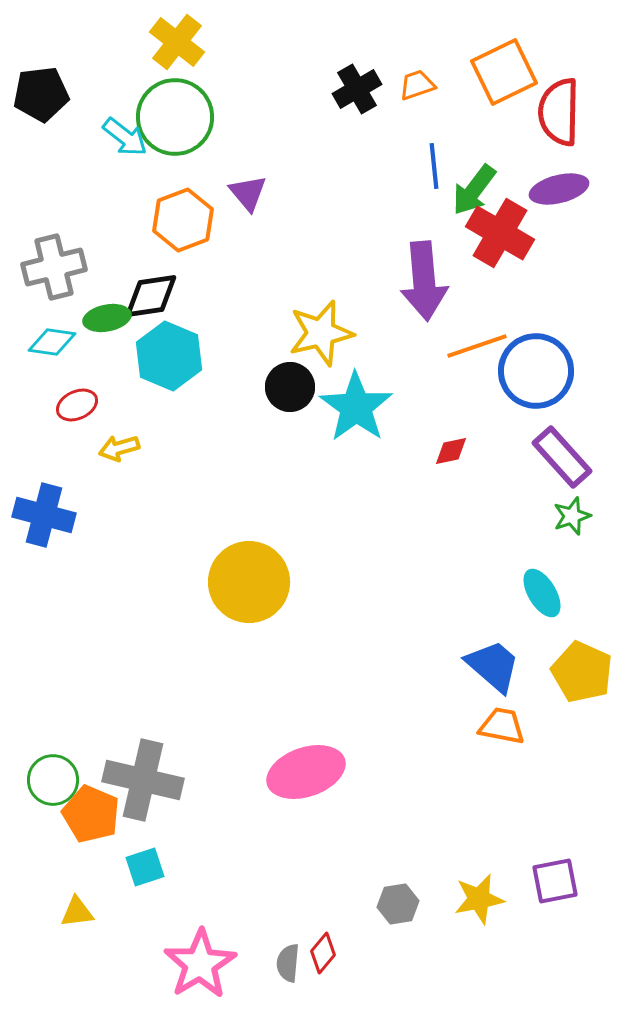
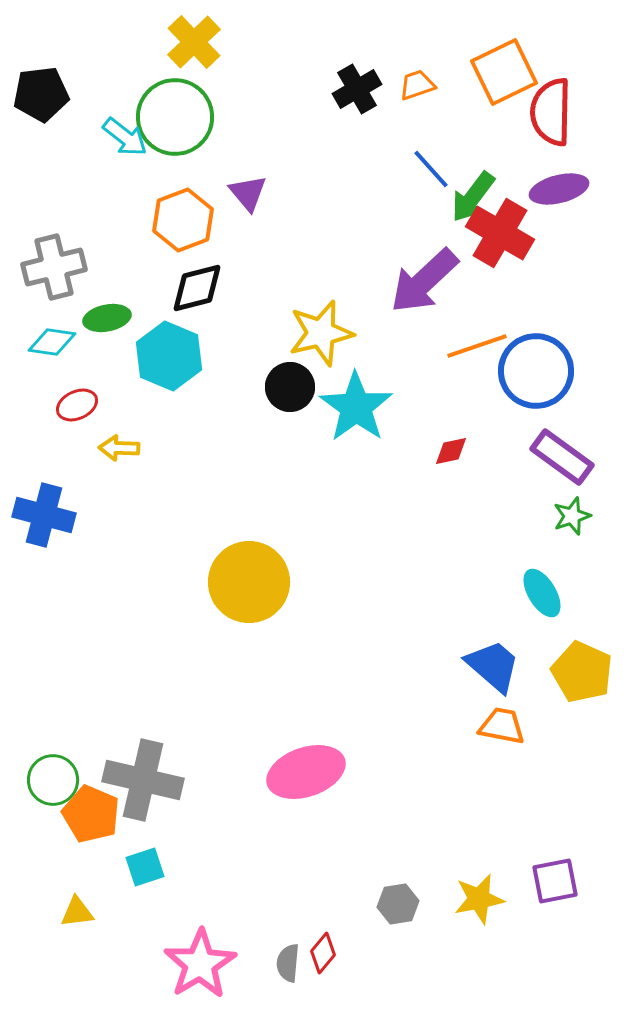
yellow cross at (177, 42): moved 17 px right; rotated 8 degrees clockwise
red semicircle at (559, 112): moved 8 px left
blue line at (434, 166): moved 3 px left, 3 px down; rotated 36 degrees counterclockwise
green arrow at (474, 190): moved 1 px left, 7 px down
purple arrow at (424, 281): rotated 52 degrees clockwise
black diamond at (151, 296): moved 46 px right, 8 px up; rotated 6 degrees counterclockwise
yellow arrow at (119, 448): rotated 18 degrees clockwise
purple rectangle at (562, 457): rotated 12 degrees counterclockwise
